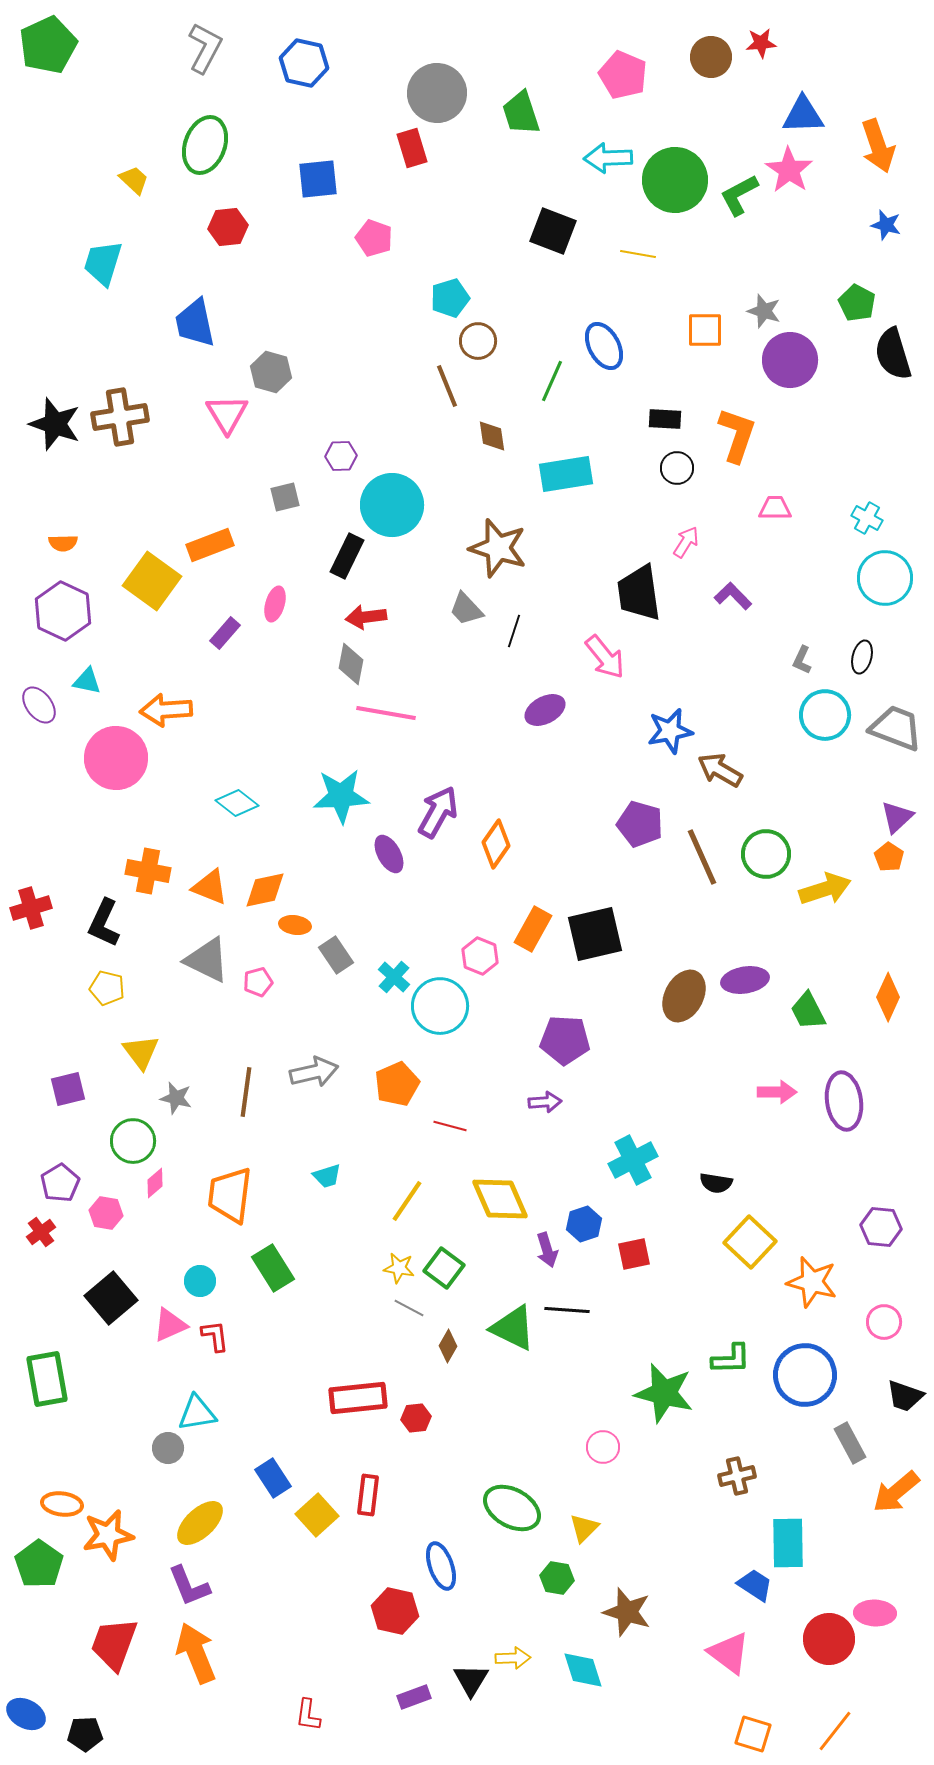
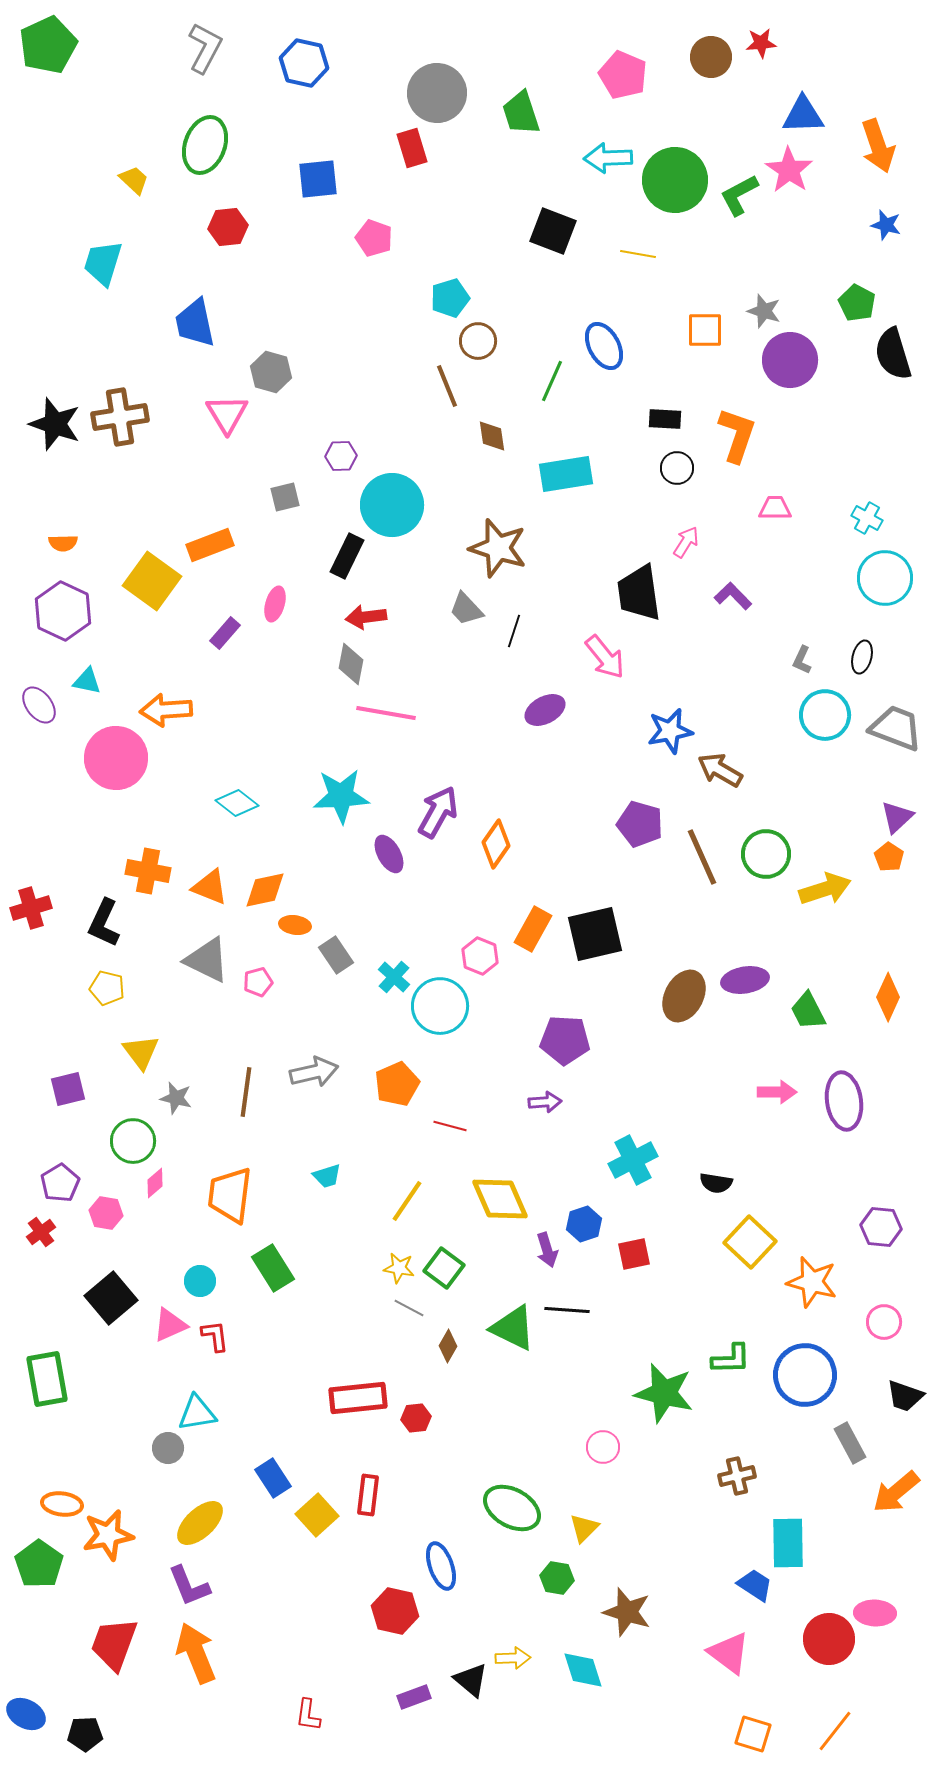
black triangle at (471, 1680): rotated 21 degrees counterclockwise
